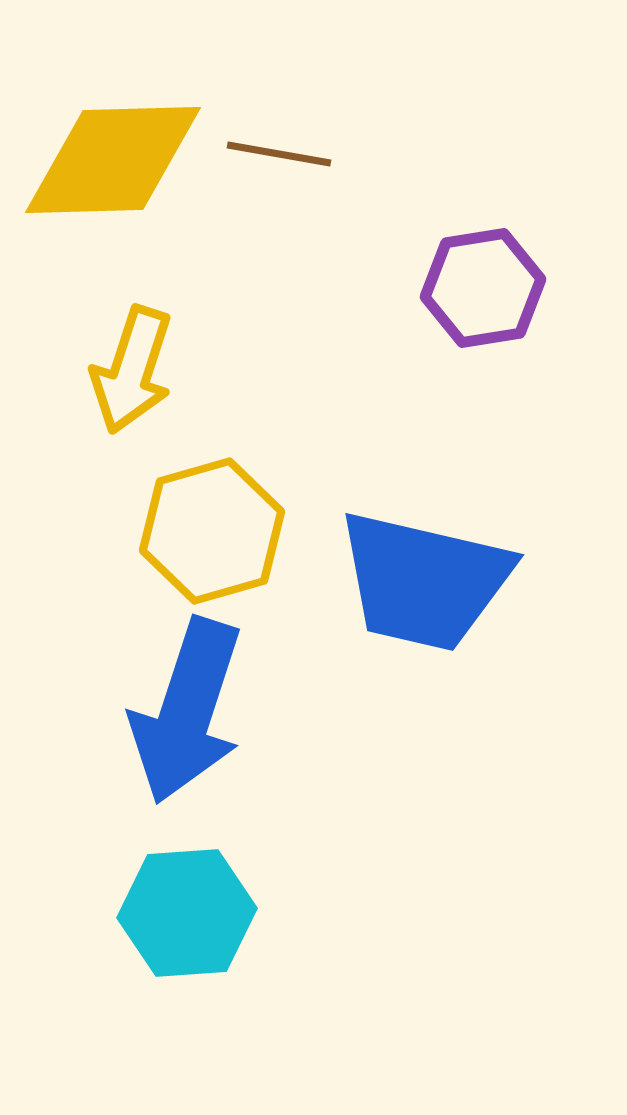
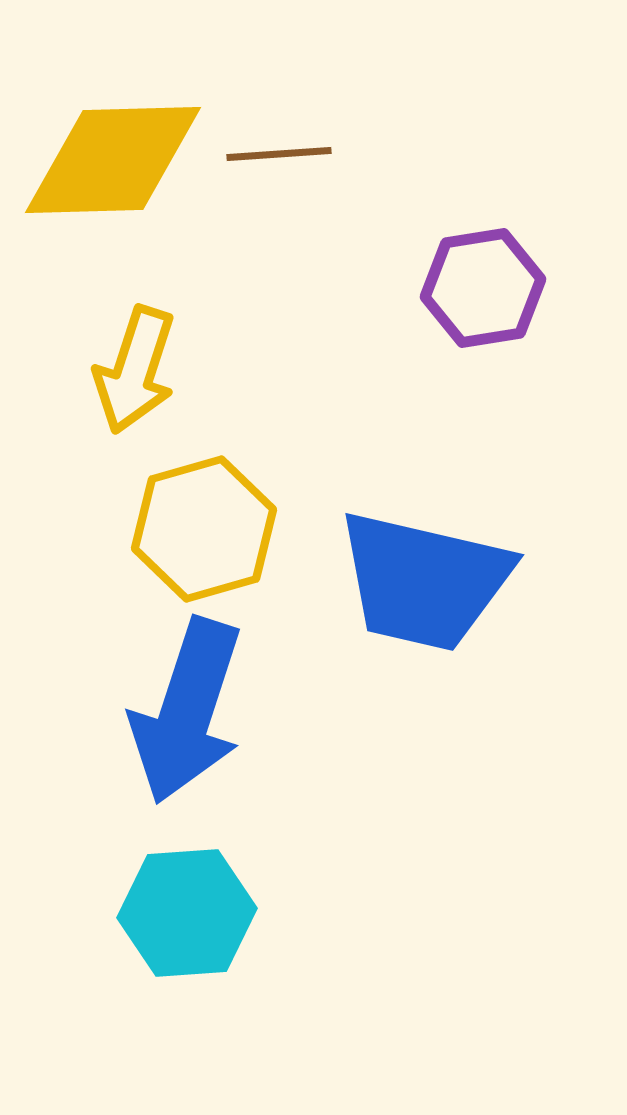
brown line: rotated 14 degrees counterclockwise
yellow arrow: moved 3 px right
yellow hexagon: moved 8 px left, 2 px up
